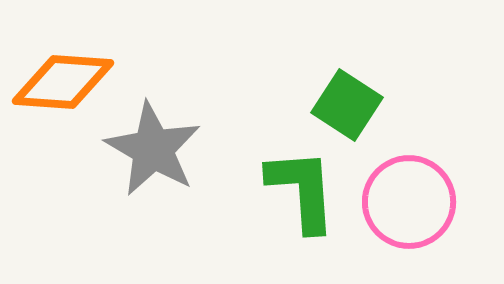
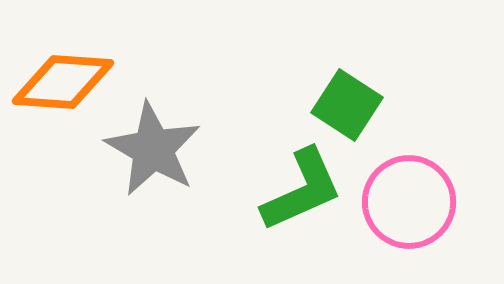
green L-shape: rotated 70 degrees clockwise
